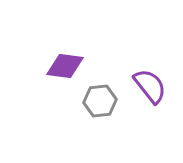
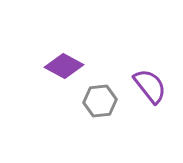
purple diamond: moved 1 px left; rotated 21 degrees clockwise
